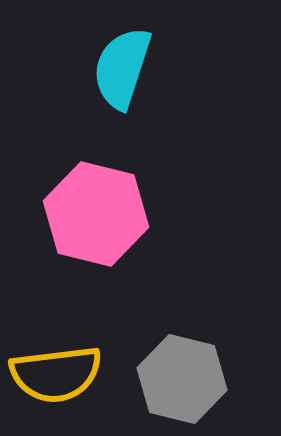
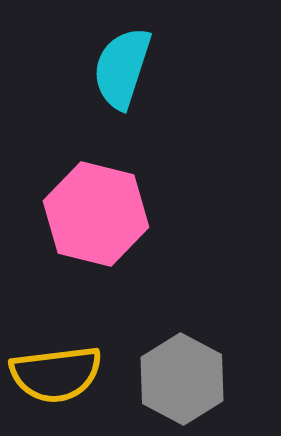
gray hexagon: rotated 14 degrees clockwise
